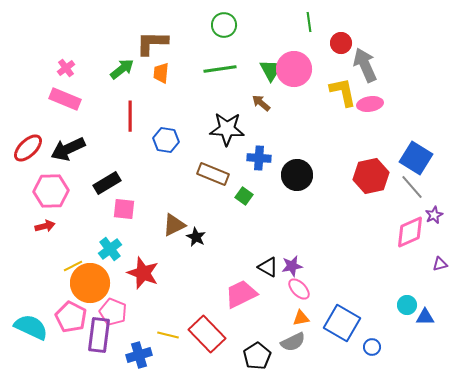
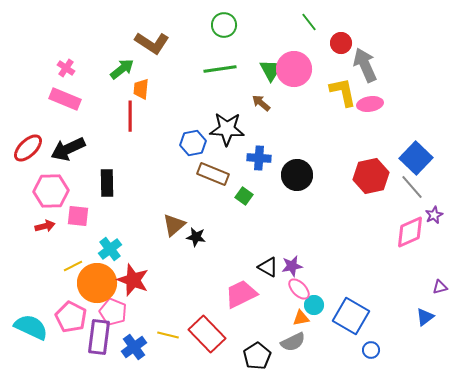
green line at (309, 22): rotated 30 degrees counterclockwise
brown L-shape at (152, 43): rotated 148 degrees counterclockwise
pink cross at (66, 68): rotated 18 degrees counterclockwise
orange trapezoid at (161, 73): moved 20 px left, 16 px down
blue hexagon at (166, 140): moved 27 px right, 3 px down; rotated 20 degrees counterclockwise
blue square at (416, 158): rotated 12 degrees clockwise
black rectangle at (107, 183): rotated 60 degrees counterclockwise
pink square at (124, 209): moved 46 px left, 7 px down
brown triangle at (174, 225): rotated 15 degrees counterclockwise
black star at (196, 237): rotated 18 degrees counterclockwise
purple triangle at (440, 264): moved 23 px down
red star at (143, 273): moved 10 px left, 7 px down
orange circle at (90, 283): moved 7 px right
cyan circle at (407, 305): moved 93 px left
blue triangle at (425, 317): rotated 36 degrees counterclockwise
blue square at (342, 323): moved 9 px right, 7 px up
purple rectangle at (99, 335): moved 2 px down
blue circle at (372, 347): moved 1 px left, 3 px down
blue cross at (139, 355): moved 5 px left, 8 px up; rotated 20 degrees counterclockwise
